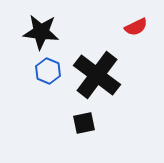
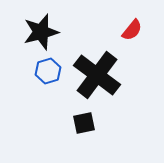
red semicircle: moved 4 px left, 3 px down; rotated 25 degrees counterclockwise
black star: rotated 21 degrees counterclockwise
blue hexagon: rotated 20 degrees clockwise
